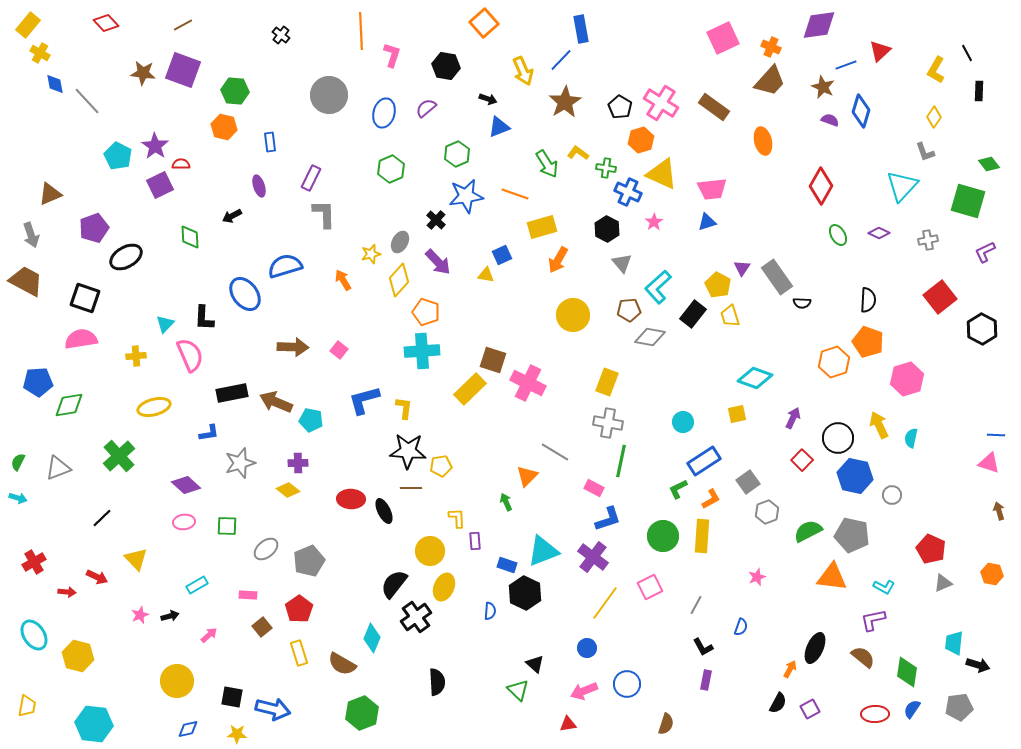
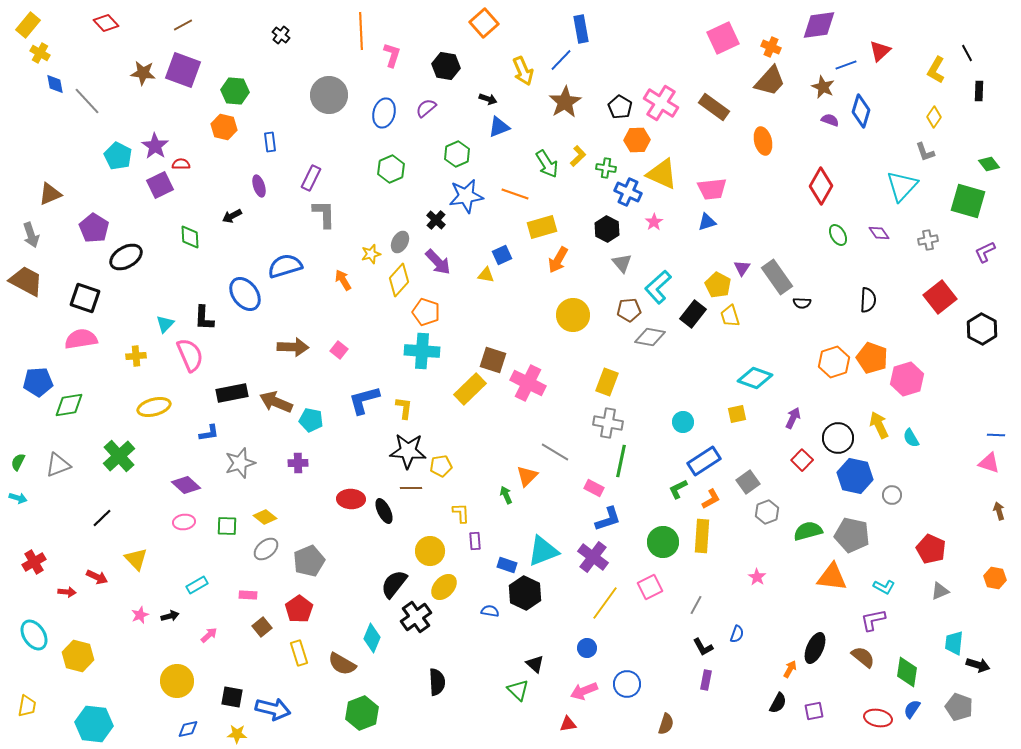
orange hexagon at (641, 140): moved 4 px left; rotated 15 degrees clockwise
yellow L-shape at (578, 153): moved 3 px down; rotated 100 degrees clockwise
purple pentagon at (94, 228): rotated 20 degrees counterclockwise
purple diamond at (879, 233): rotated 30 degrees clockwise
orange pentagon at (868, 342): moved 4 px right, 16 px down
cyan cross at (422, 351): rotated 8 degrees clockwise
cyan semicircle at (911, 438): rotated 42 degrees counterclockwise
gray triangle at (58, 468): moved 3 px up
yellow diamond at (288, 490): moved 23 px left, 27 px down
green arrow at (506, 502): moved 7 px up
yellow L-shape at (457, 518): moved 4 px right, 5 px up
green semicircle at (808, 531): rotated 12 degrees clockwise
green circle at (663, 536): moved 6 px down
orange hexagon at (992, 574): moved 3 px right, 4 px down
pink star at (757, 577): rotated 18 degrees counterclockwise
gray triangle at (943, 583): moved 3 px left, 8 px down
yellow ellipse at (444, 587): rotated 20 degrees clockwise
blue semicircle at (490, 611): rotated 84 degrees counterclockwise
blue semicircle at (741, 627): moved 4 px left, 7 px down
gray pentagon at (959, 707): rotated 28 degrees clockwise
purple square at (810, 709): moved 4 px right, 2 px down; rotated 18 degrees clockwise
red ellipse at (875, 714): moved 3 px right, 4 px down; rotated 12 degrees clockwise
